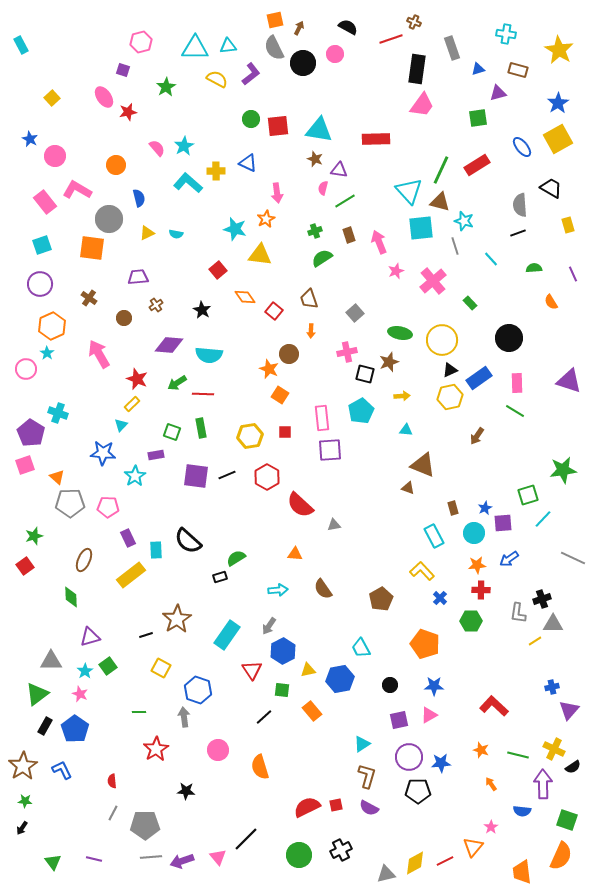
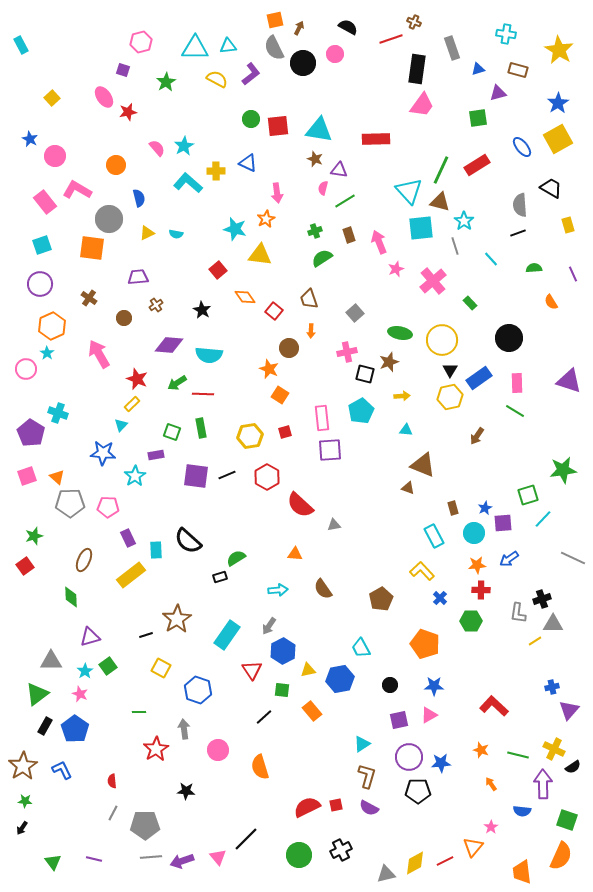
green star at (166, 87): moved 5 px up
cyan star at (464, 221): rotated 18 degrees clockwise
pink star at (396, 271): moved 2 px up
brown circle at (289, 354): moved 6 px up
black triangle at (450, 370): rotated 35 degrees counterclockwise
red square at (285, 432): rotated 16 degrees counterclockwise
pink square at (25, 465): moved 2 px right, 11 px down
gray arrow at (184, 717): moved 12 px down
